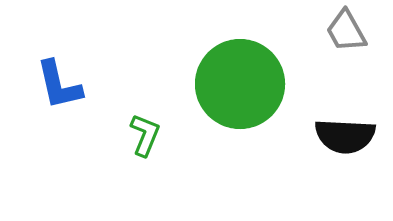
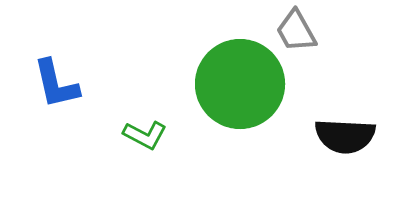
gray trapezoid: moved 50 px left
blue L-shape: moved 3 px left, 1 px up
green L-shape: rotated 96 degrees clockwise
